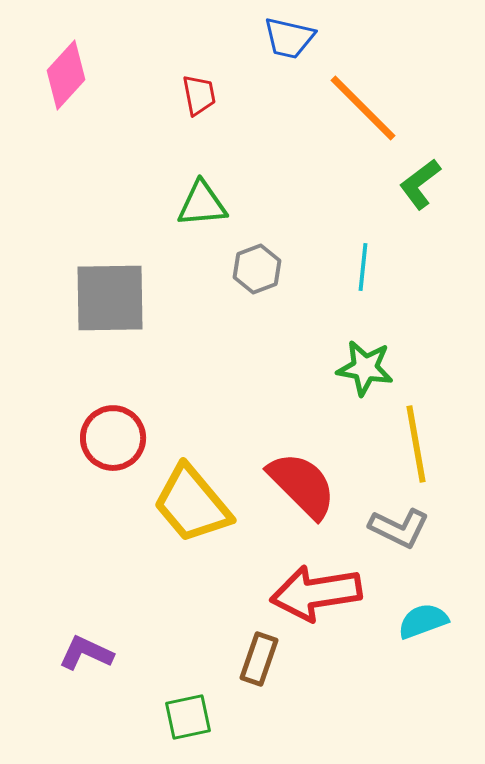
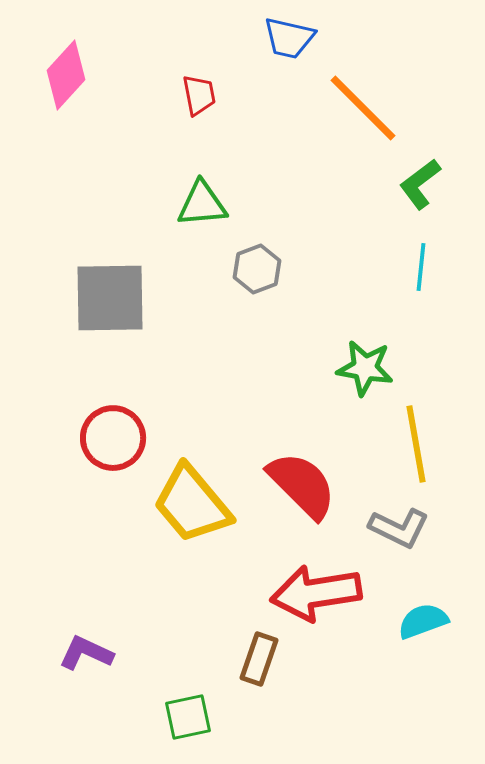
cyan line: moved 58 px right
